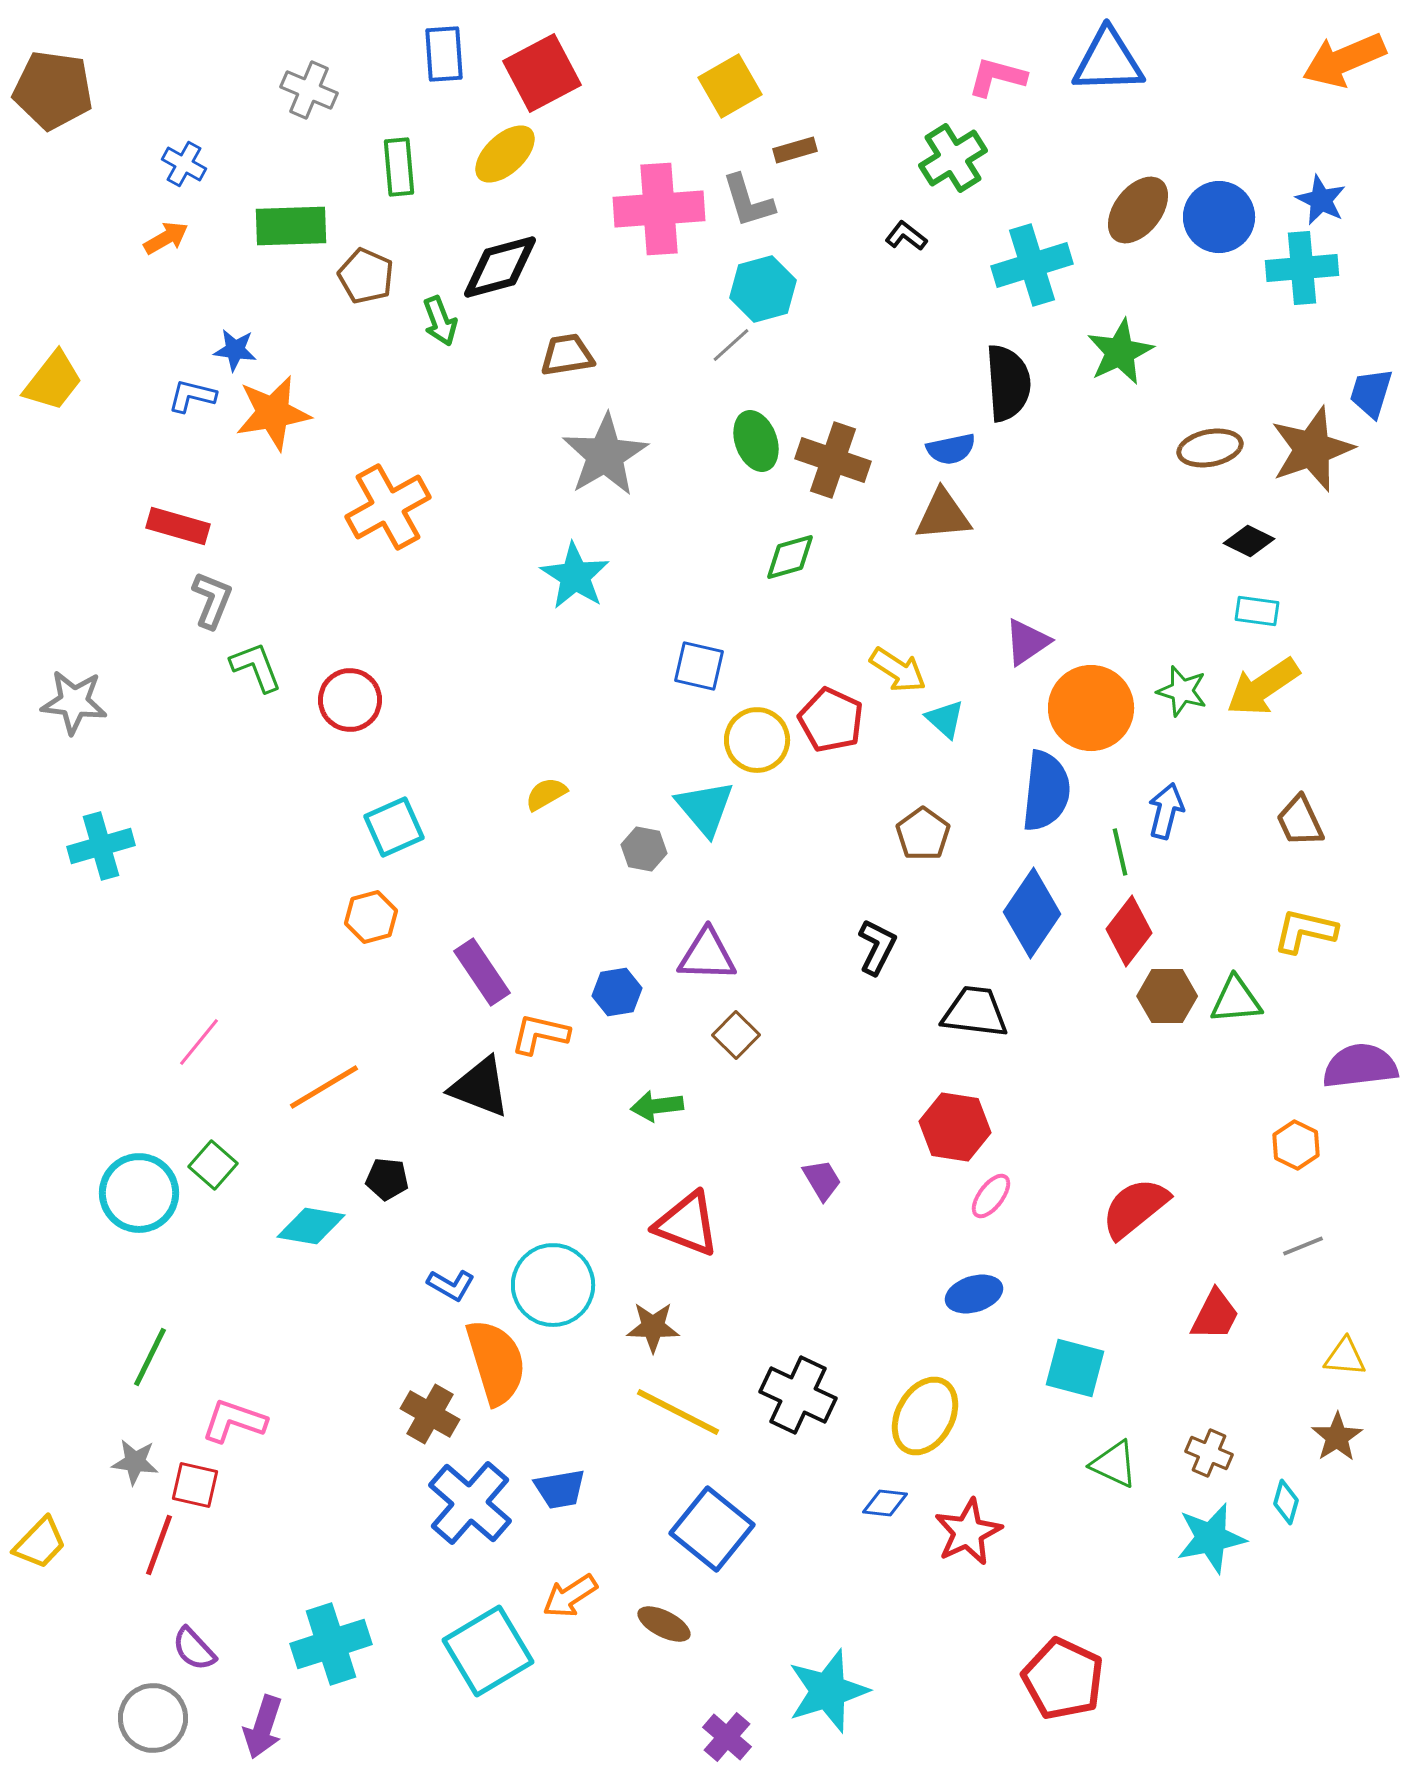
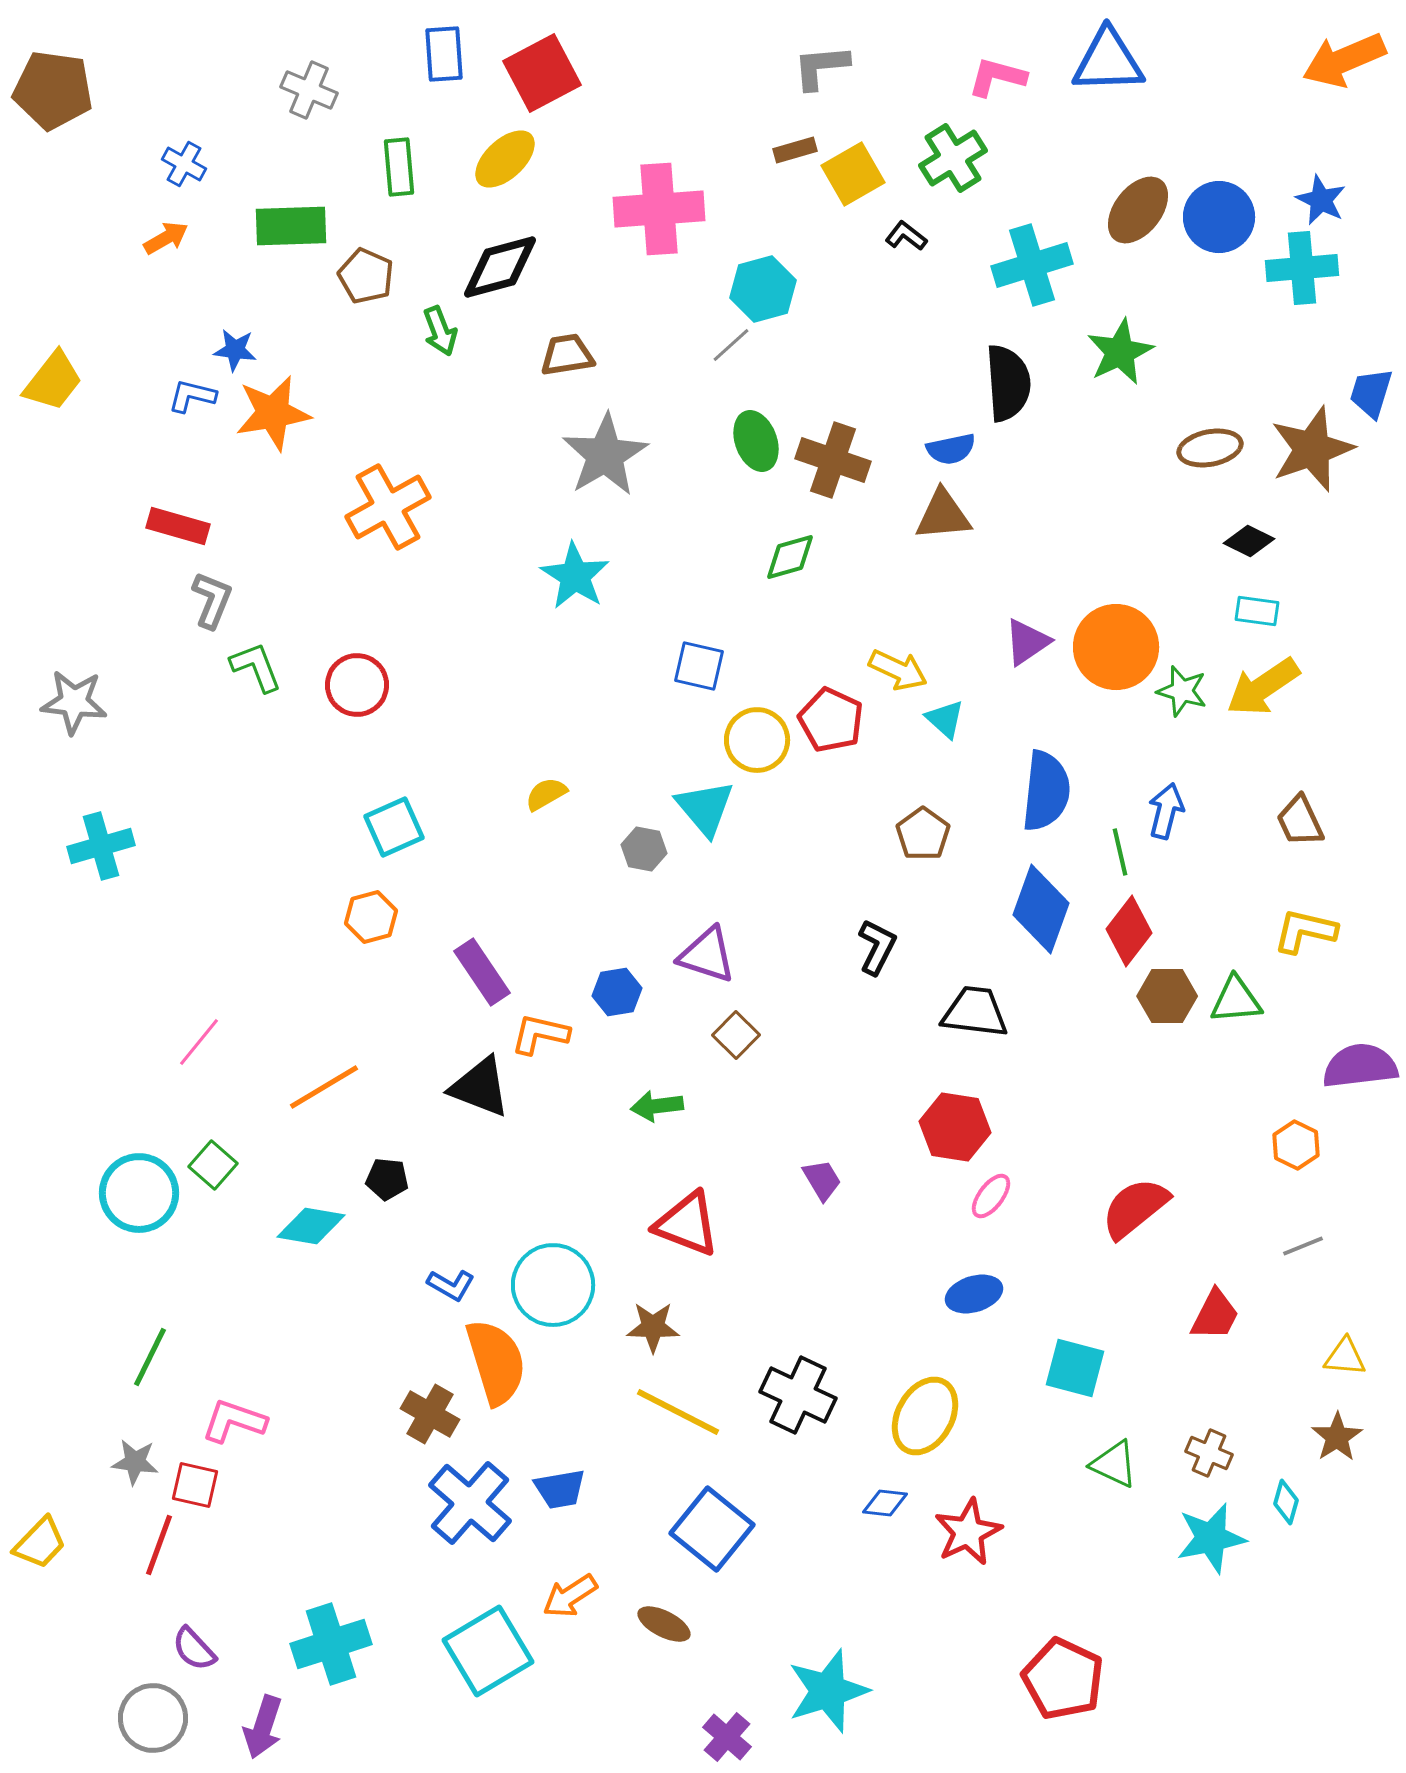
yellow square at (730, 86): moved 123 px right, 88 px down
yellow ellipse at (505, 154): moved 5 px down
gray L-shape at (748, 201): moved 73 px right, 134 px up; rotated 102 degrees clockwise
green arrow at (440, 321): moved 10 px down
yellow arrow at (898, 670): rotated 8 degrees counterclockwise
red circle at (350, 700): moved 7 px right, 15 px up
orange circle at (1091, 708): moved 25 px right, 61 px up
blue diamond at (1032, 913): moved 9 px right, 4 px up; rotated 14 degrees counterclockwise
purple triangle at (707, 955): rotated 16 degrees clockwise
